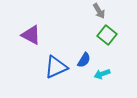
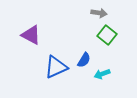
gray arrow: moved 2 px down; rotated 49 degrees counterclockwise
